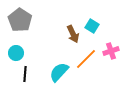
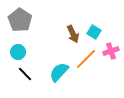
cyan square: moved 2 px right, 6 px down
cyan circle: moved 2 px right, 1 px up
black line: rotated 49 degrees counterclockwise
